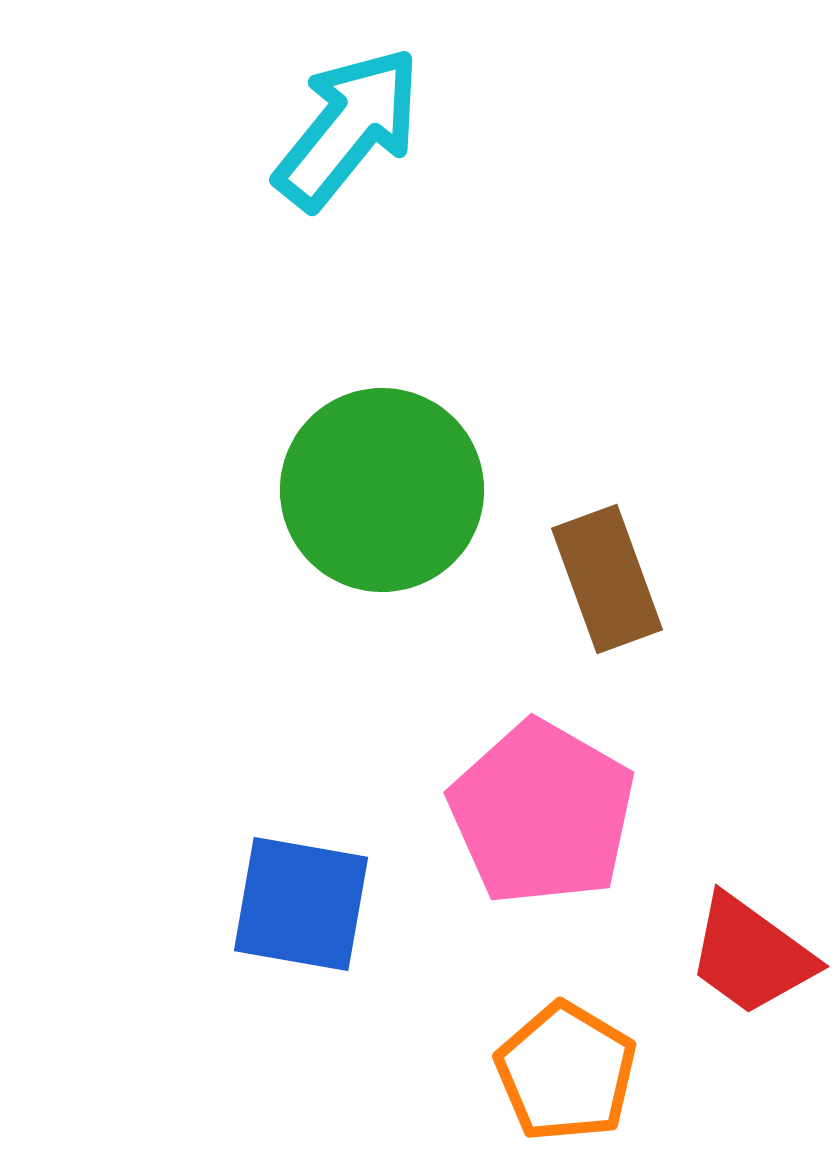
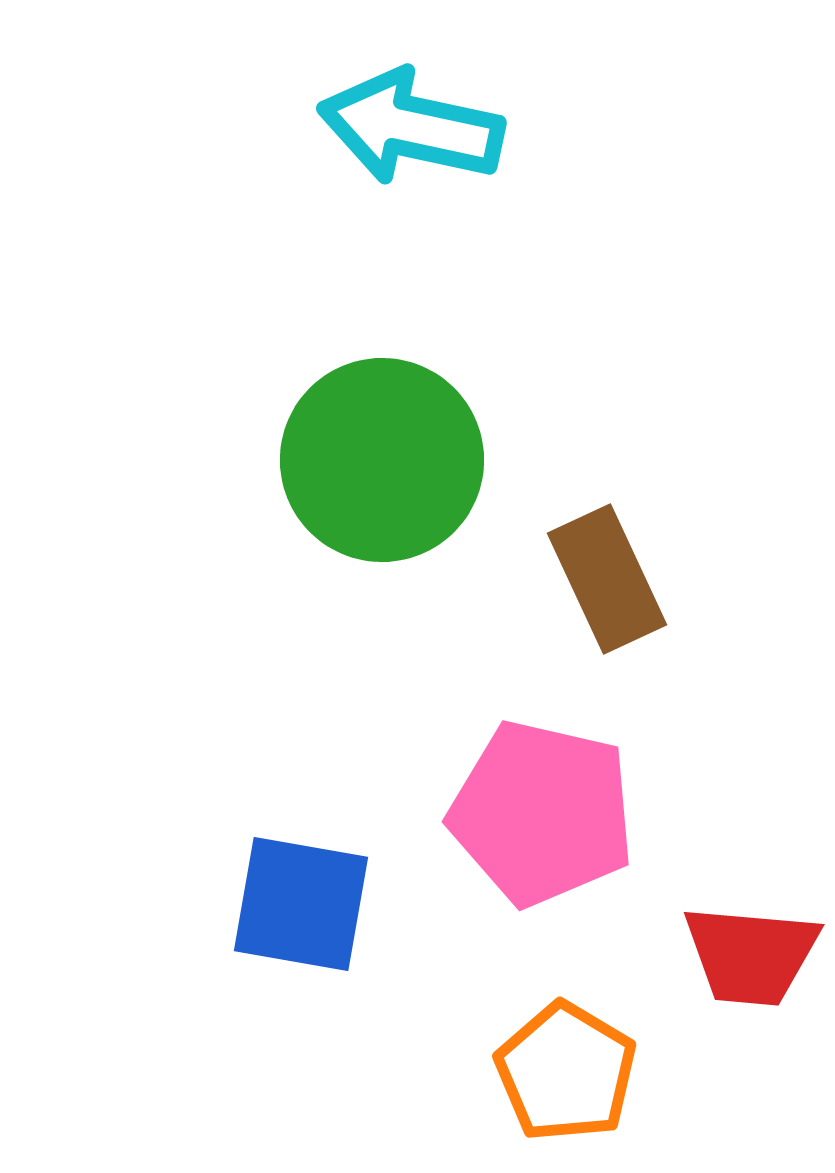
cyan arrow: moved 63 px right, 1 px up; rotated 117 degrees counterclockwise
green circle: moved 30 px up
brown rectangle: rotated 5 degrees counterclockwise
pink pentagon: rotated 17 degrees counterclockwise
red trapezoid: rotated 31 degrees counterclockwise
